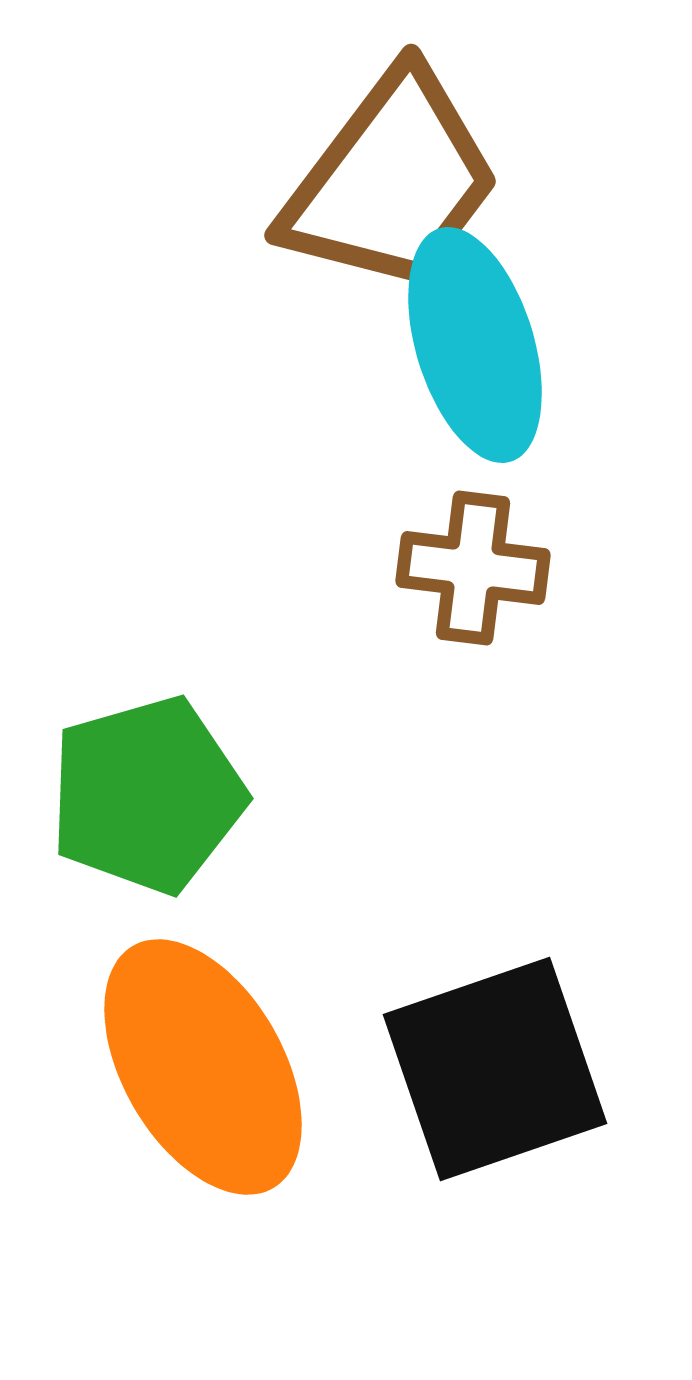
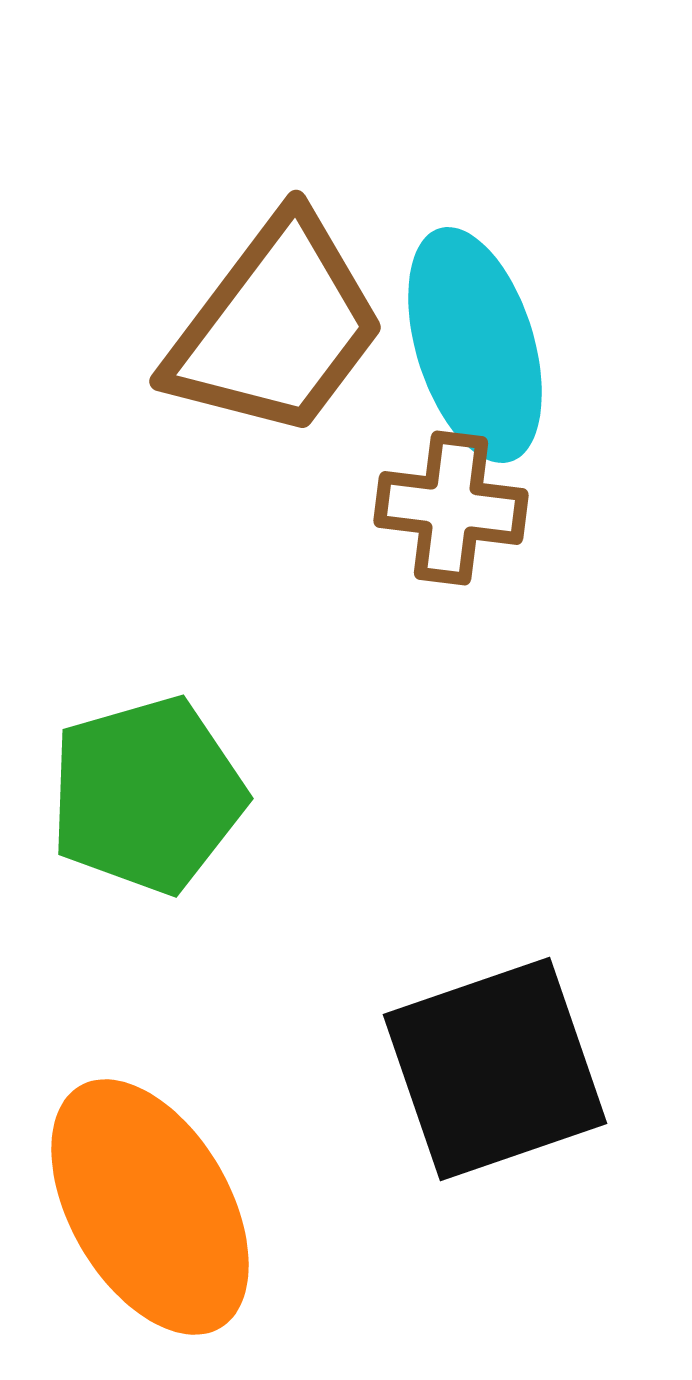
brown trapezoid: moved 115 px left, 146 px down
brown cross: moved 22 px left, 60 px up
orange ellipse: moved 53 px left, 140 px down
